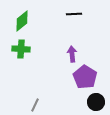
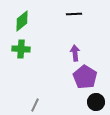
purple arrow: moved 3 px right, 1 px up
